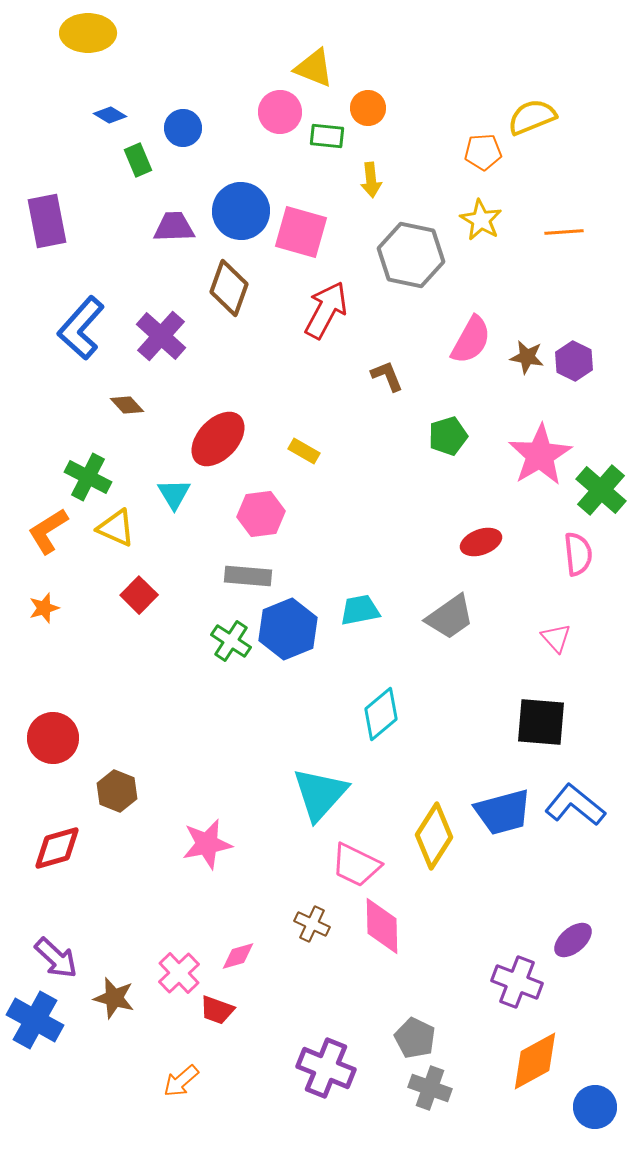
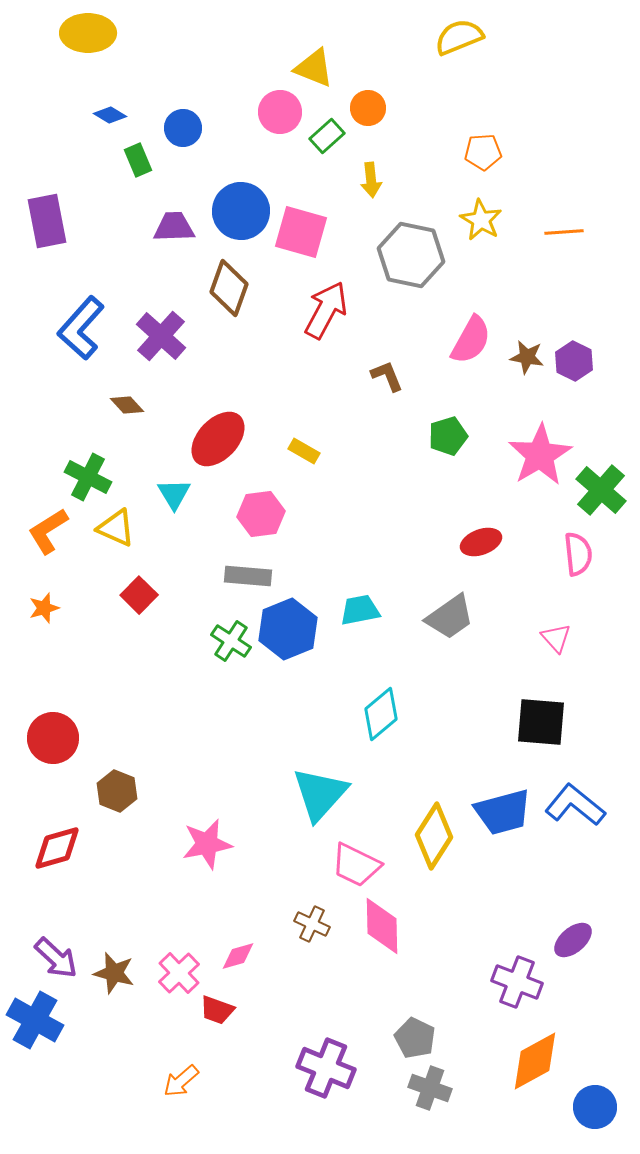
yellow semicircle at (532, 117): moved 73 px left, 80 px up
green rectangle at (327, 136): rotated 48 degrees counterclockwise
brown star at (114, 998): moved 25 px up
